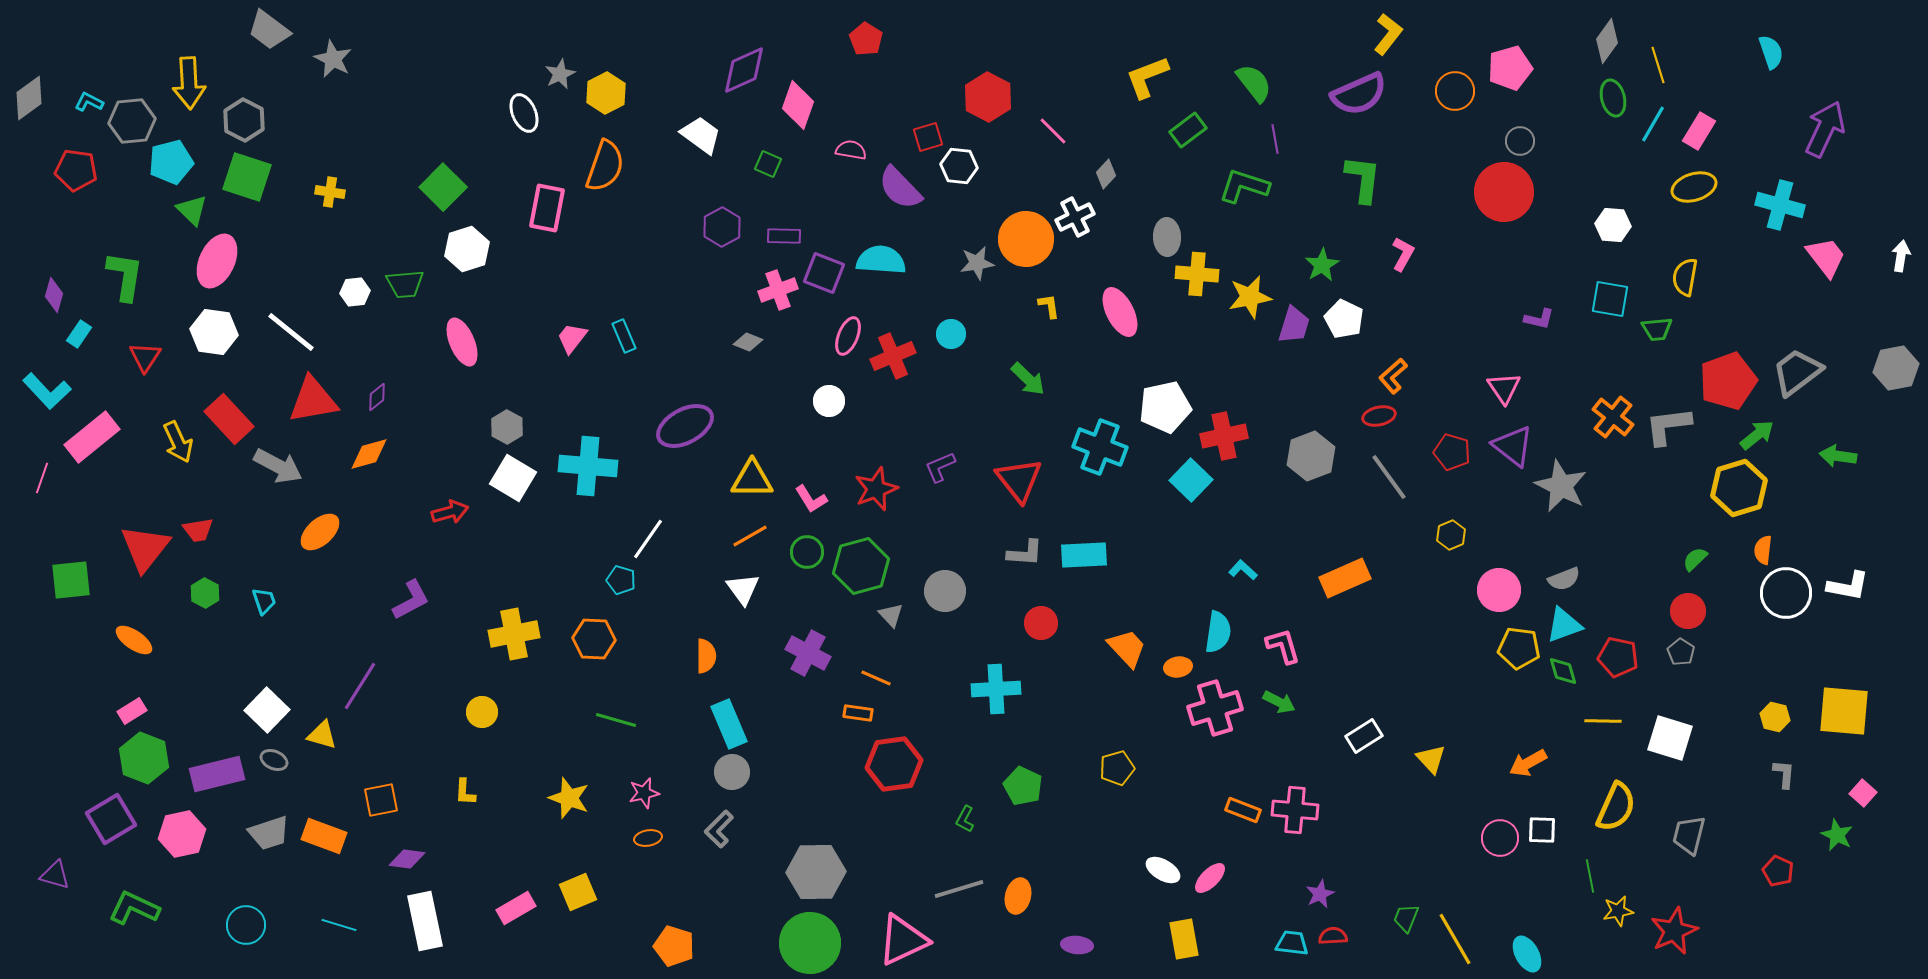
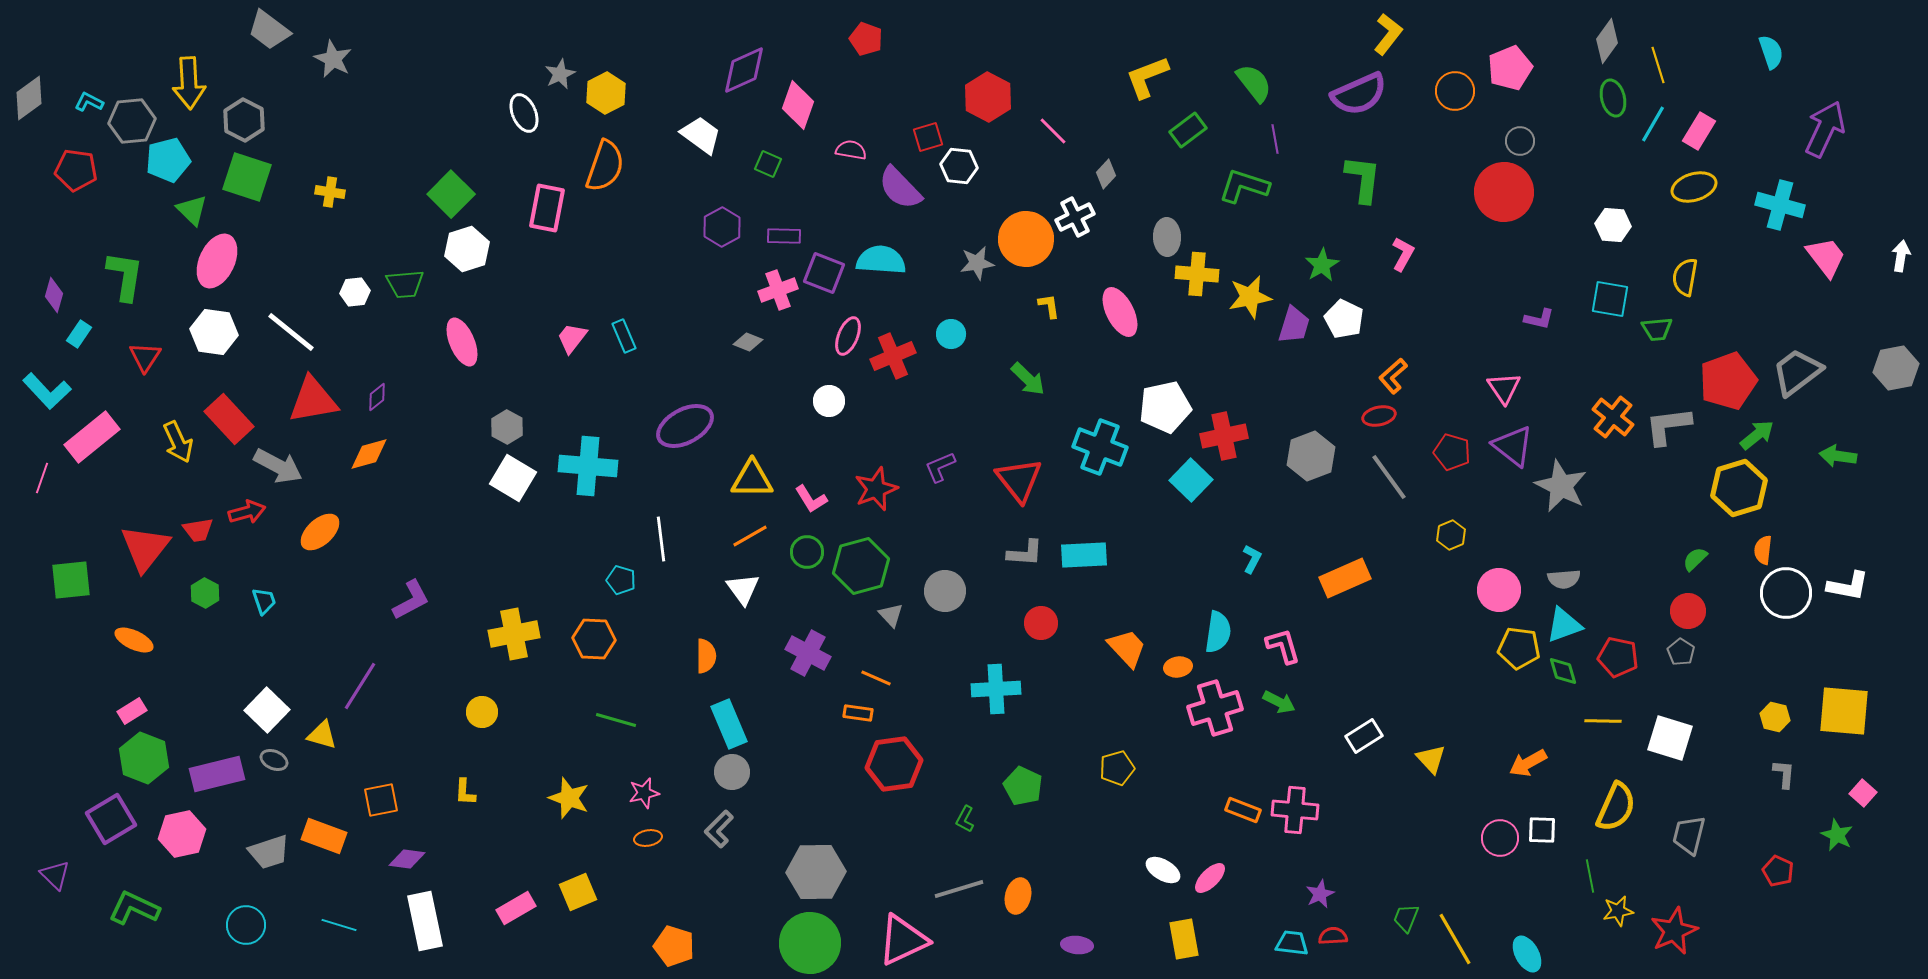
red pentagon at (866, 39): rotated 12 degrees counterclockwise
pink pentagon at (1510, 68): rotated 6 degrees counterclockwise
cyan pentagon at (171, 162): moved 3 px left, 2 px up
green square at (443, 187): moved 8 px right, 7 px down
red arrow at (450, 512): moved 203 px left
white line at (648, 539): moved 13 px right; rotated 42 degrees counterclockwise
cyan L-shape at (1243, 570): moved 9 px right, 11 px up; rotated 76 degrees clockwise
gray semicircle at (1564, 579): rotated 16 degrees clockwise
orange ellipse at (134, 640): rotated 9 degrees counterclockwise
gray trapezoid at (269, 833): moved 19 px down
purple triangle at (55, 875): rotated 28 degrees clockwise
